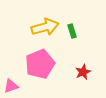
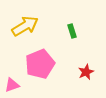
yellow arrow: moved 20 px left, 1 px up; rotated 16 degrees counterclockwise
red star: moved 3 px right
pink triangle: moved 1 px right, 1 px up
